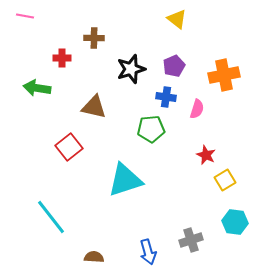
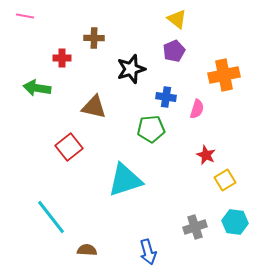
purple pentagon: moved 15 px up
gray cross: moved 4 px right, 13 px up
brown semicircle: moved 7 px left, 7 px up
